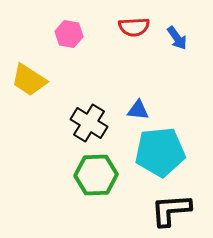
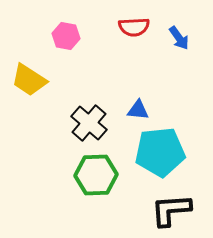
pink hexagon: moved 3 px left, 2 px down
blue arrow: moved 2 px right
black cross: rotated 9 degrees clockwise
